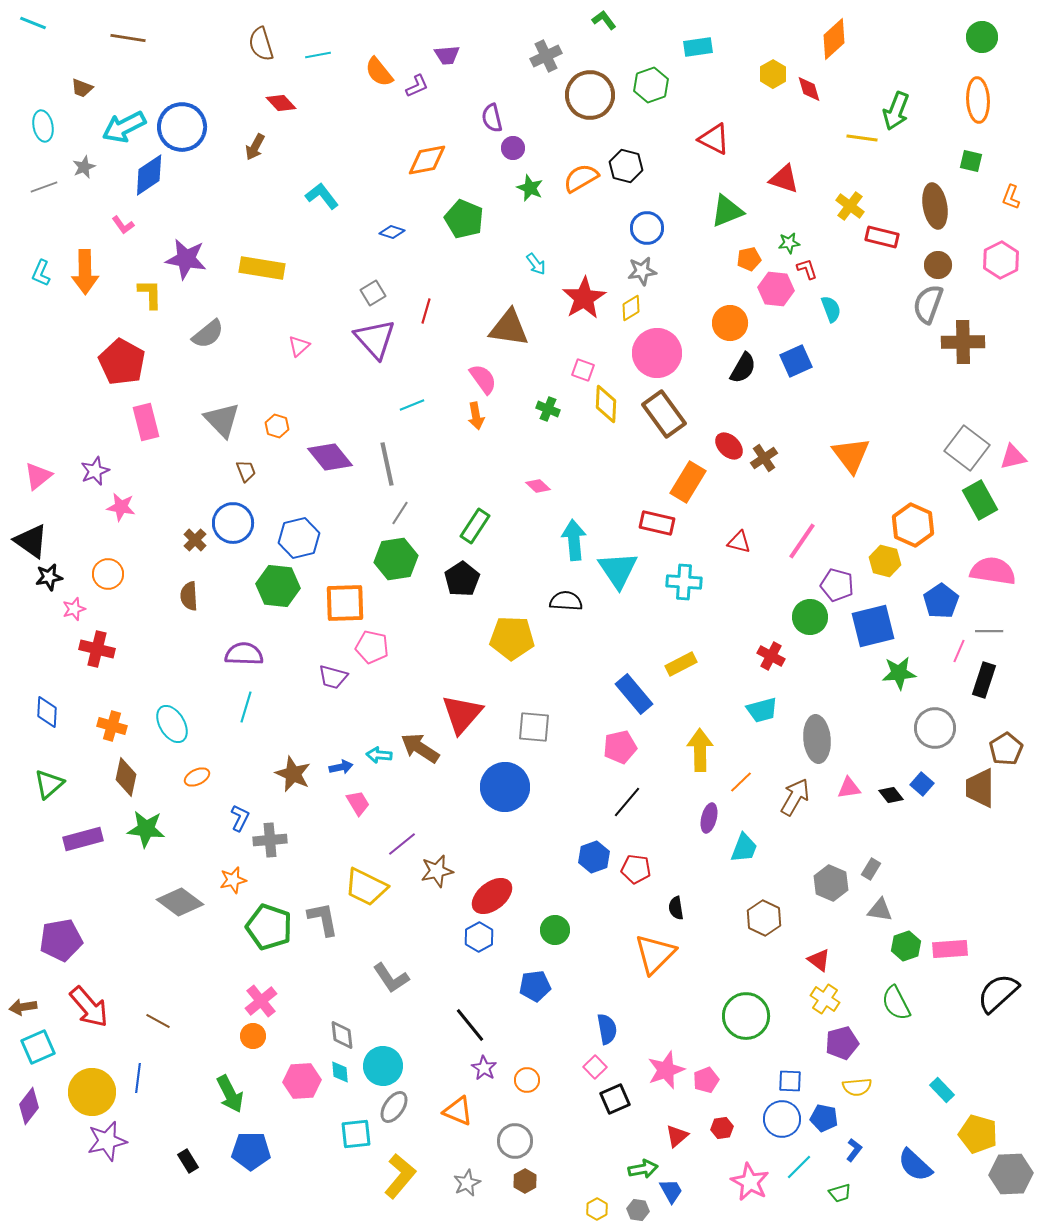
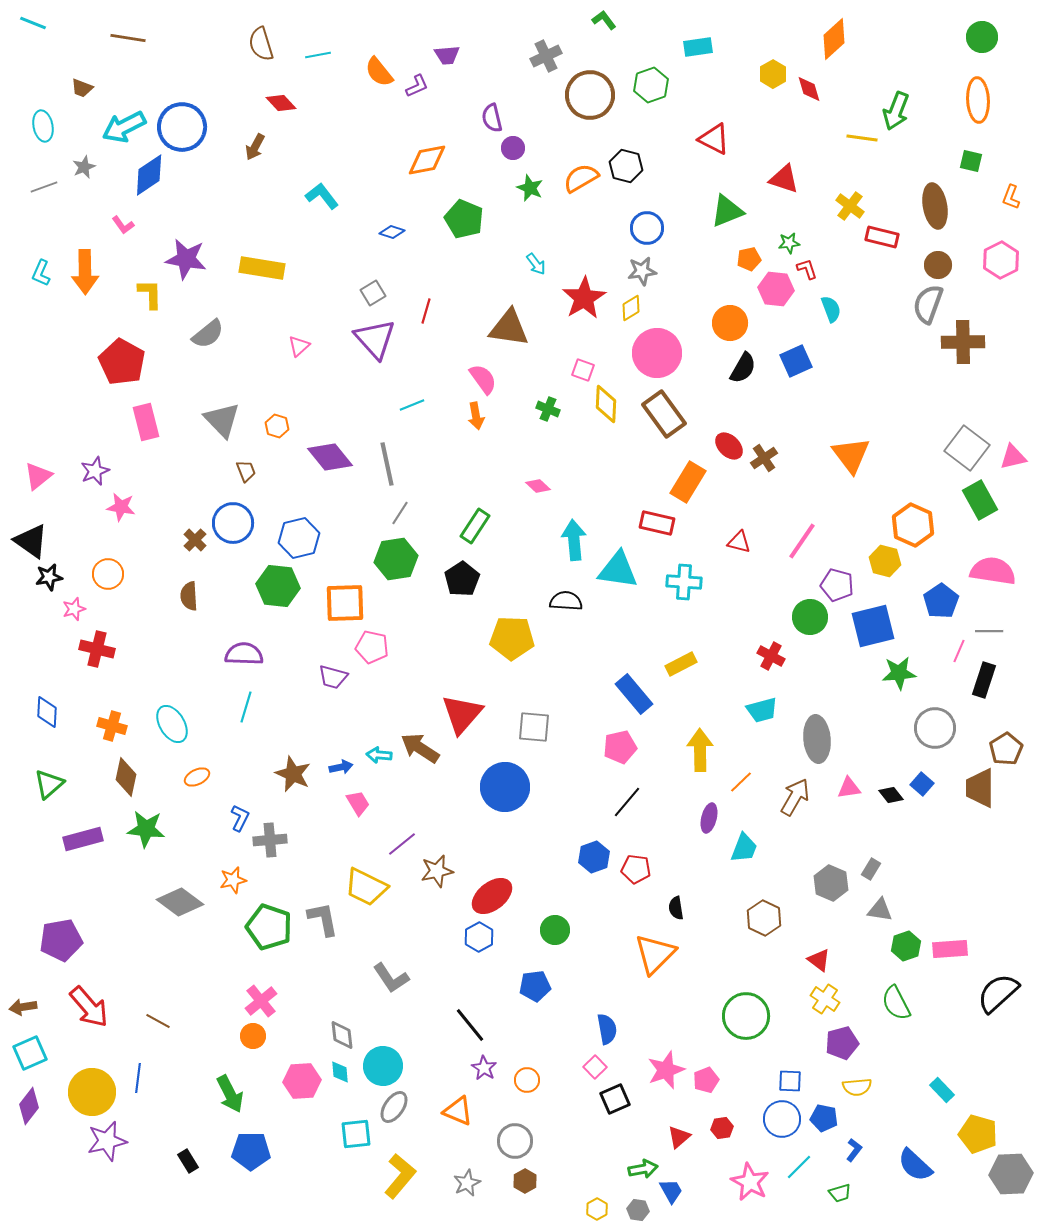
cyan triangle at (618, 570): rotated 48 degrees counterclockwise
cyan square at (38, 1047): moved 8 px left, 6 px down
red triangle at (677, 1136): moved 2 px right, 1 px down
